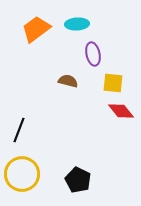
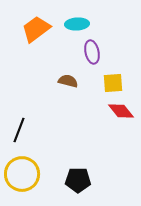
purple ellipse: moved 1 px left, 2 px up
yellow square: rotated 10 degrees counterclockwise
black pentagon: rotated 25 degrees counterclockwise
